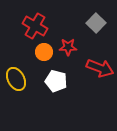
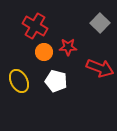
gray square: moved 4 px right
yellow ellipse: moved 3 px right, 2 px down
